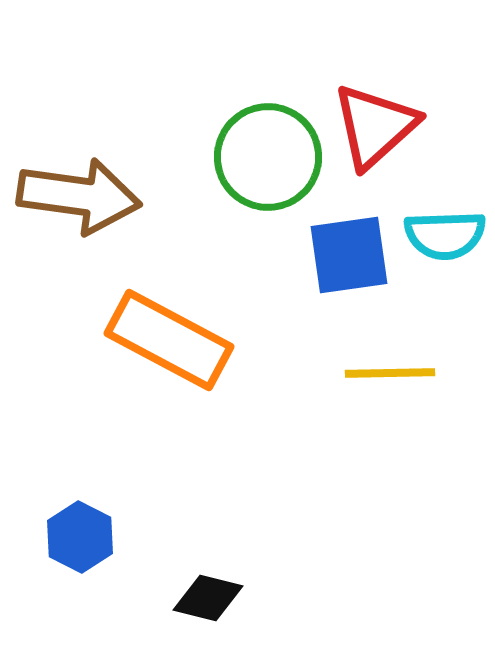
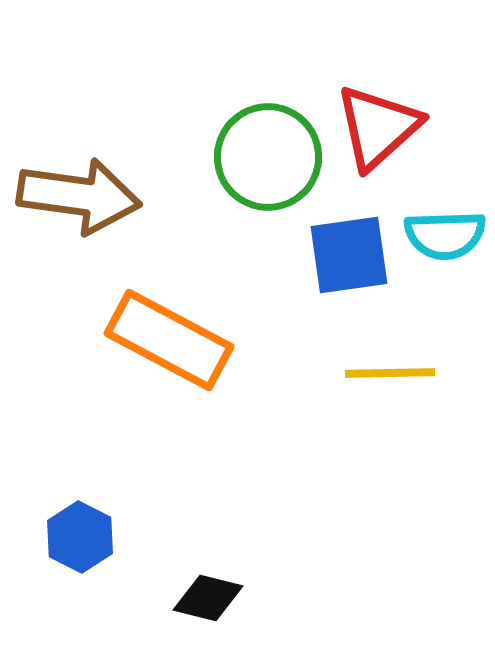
red triangle: moved 3 px right, 1 px down
